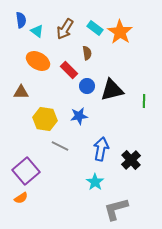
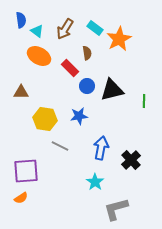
orange star: moved 1 px left, 7 px down; rotated 10 degrees clockwise
orange ellipse: moved 1 px right, 5 px up
red rectangle: moved 1 px right, 2 px up
blue arrow: moved 1 px up
purple square: rotated 36 degrees clockwise
